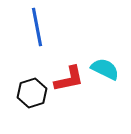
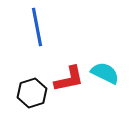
cyan semicircle: moved 4 px down
